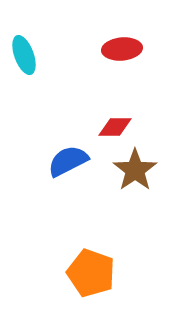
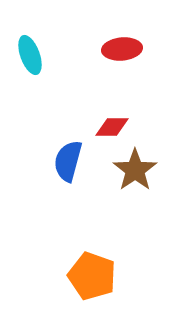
cyan ellipse: moved 6 px right
red diamond: moved 3 px left
blue semicircle: rotated 48 degrees counterclockwise
orange pentagon: moved 1 px right, 3 px down
